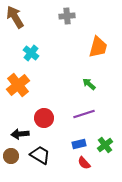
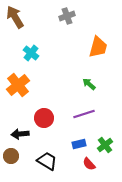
gray cross: rotated 14 degrees counterclockwise
black trapezoid: moved 7 px right, 6 px down
red semicircle: moved 5 px right, 1 px down
